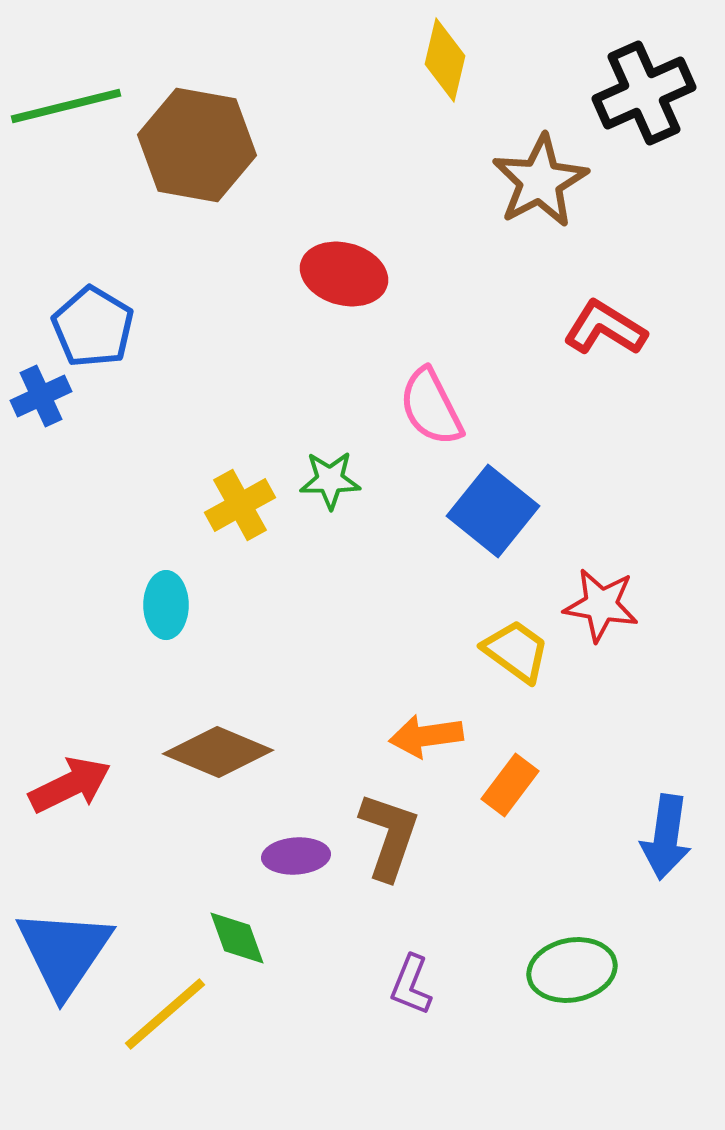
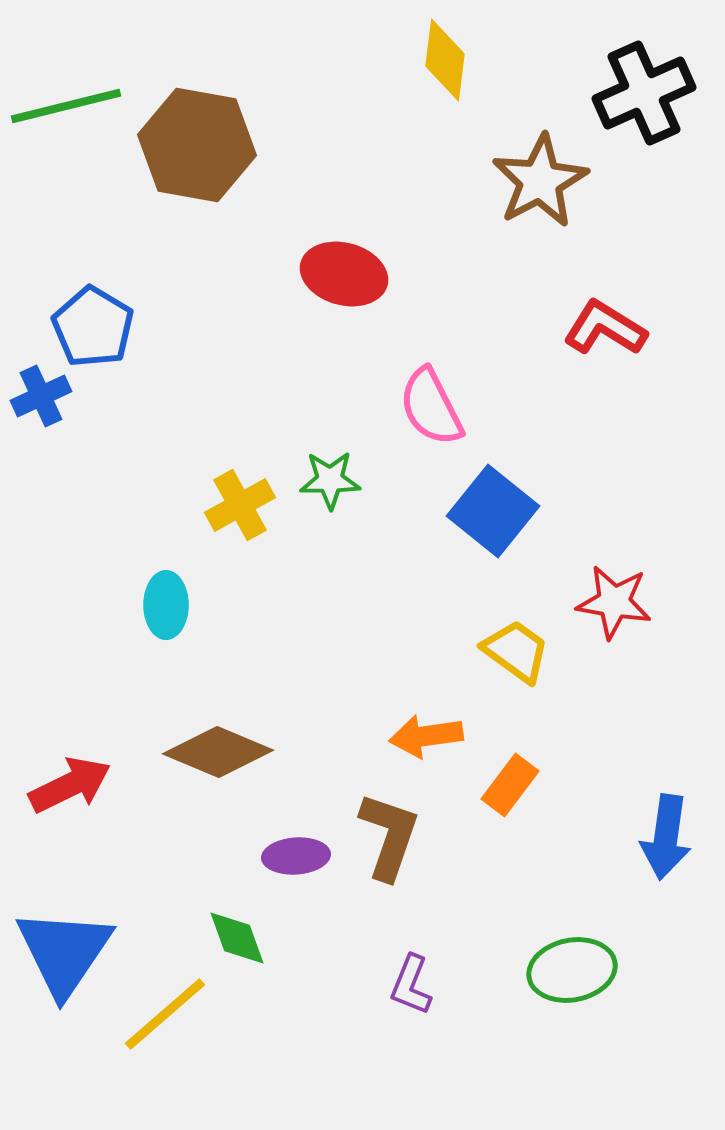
yellow diamond: rotated 6 degrees counterclockwise
red star: moved 13 px right, 3 px up
